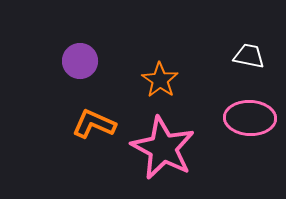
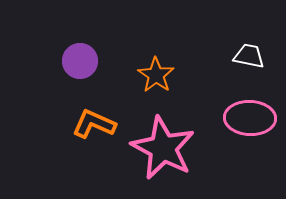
orange star: moved 4 px left, 5 px up
